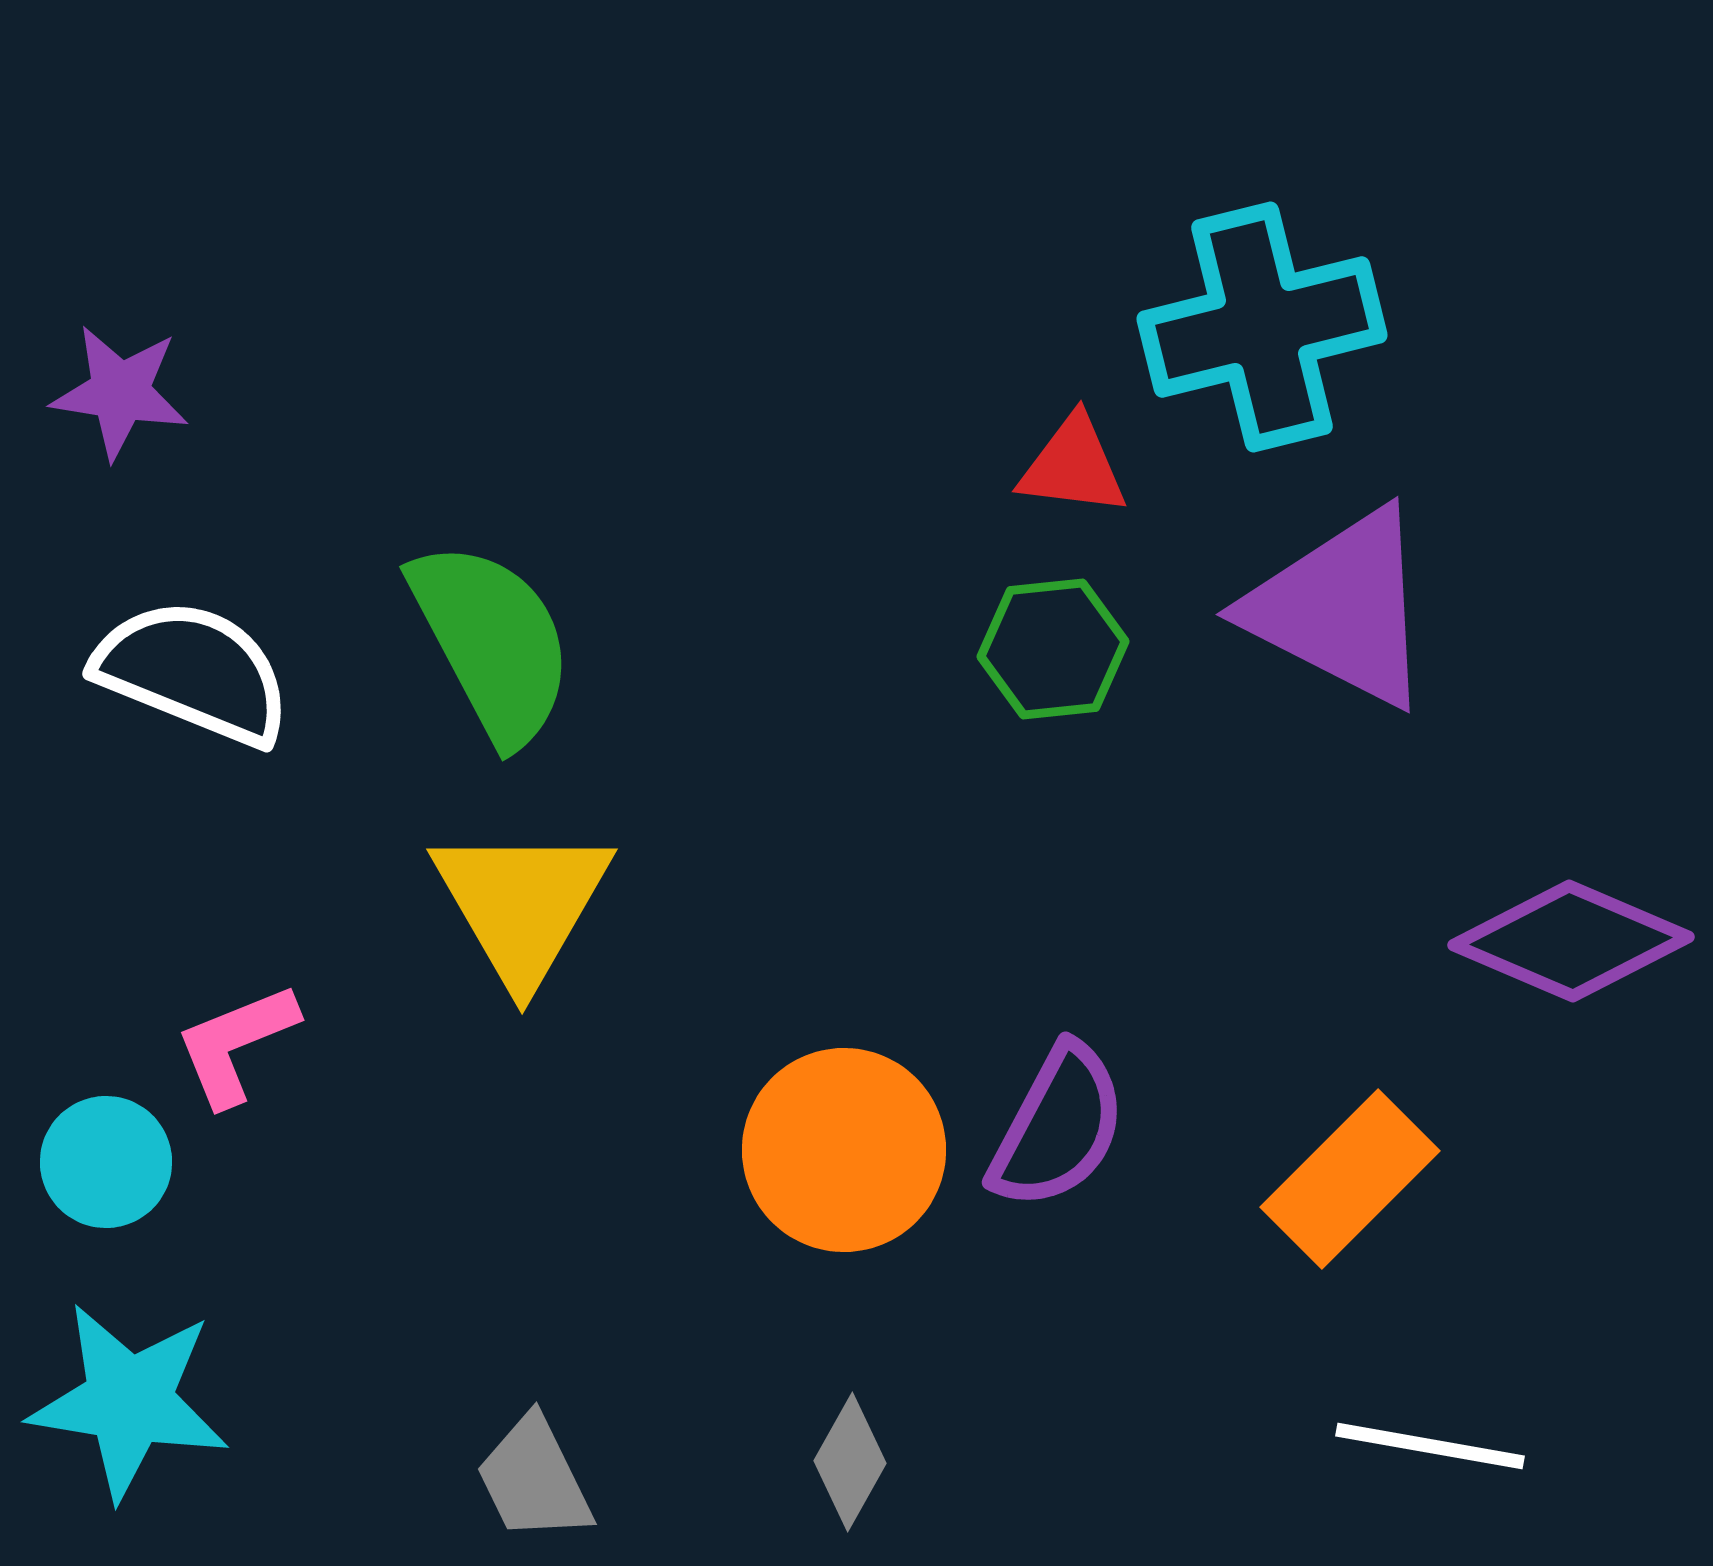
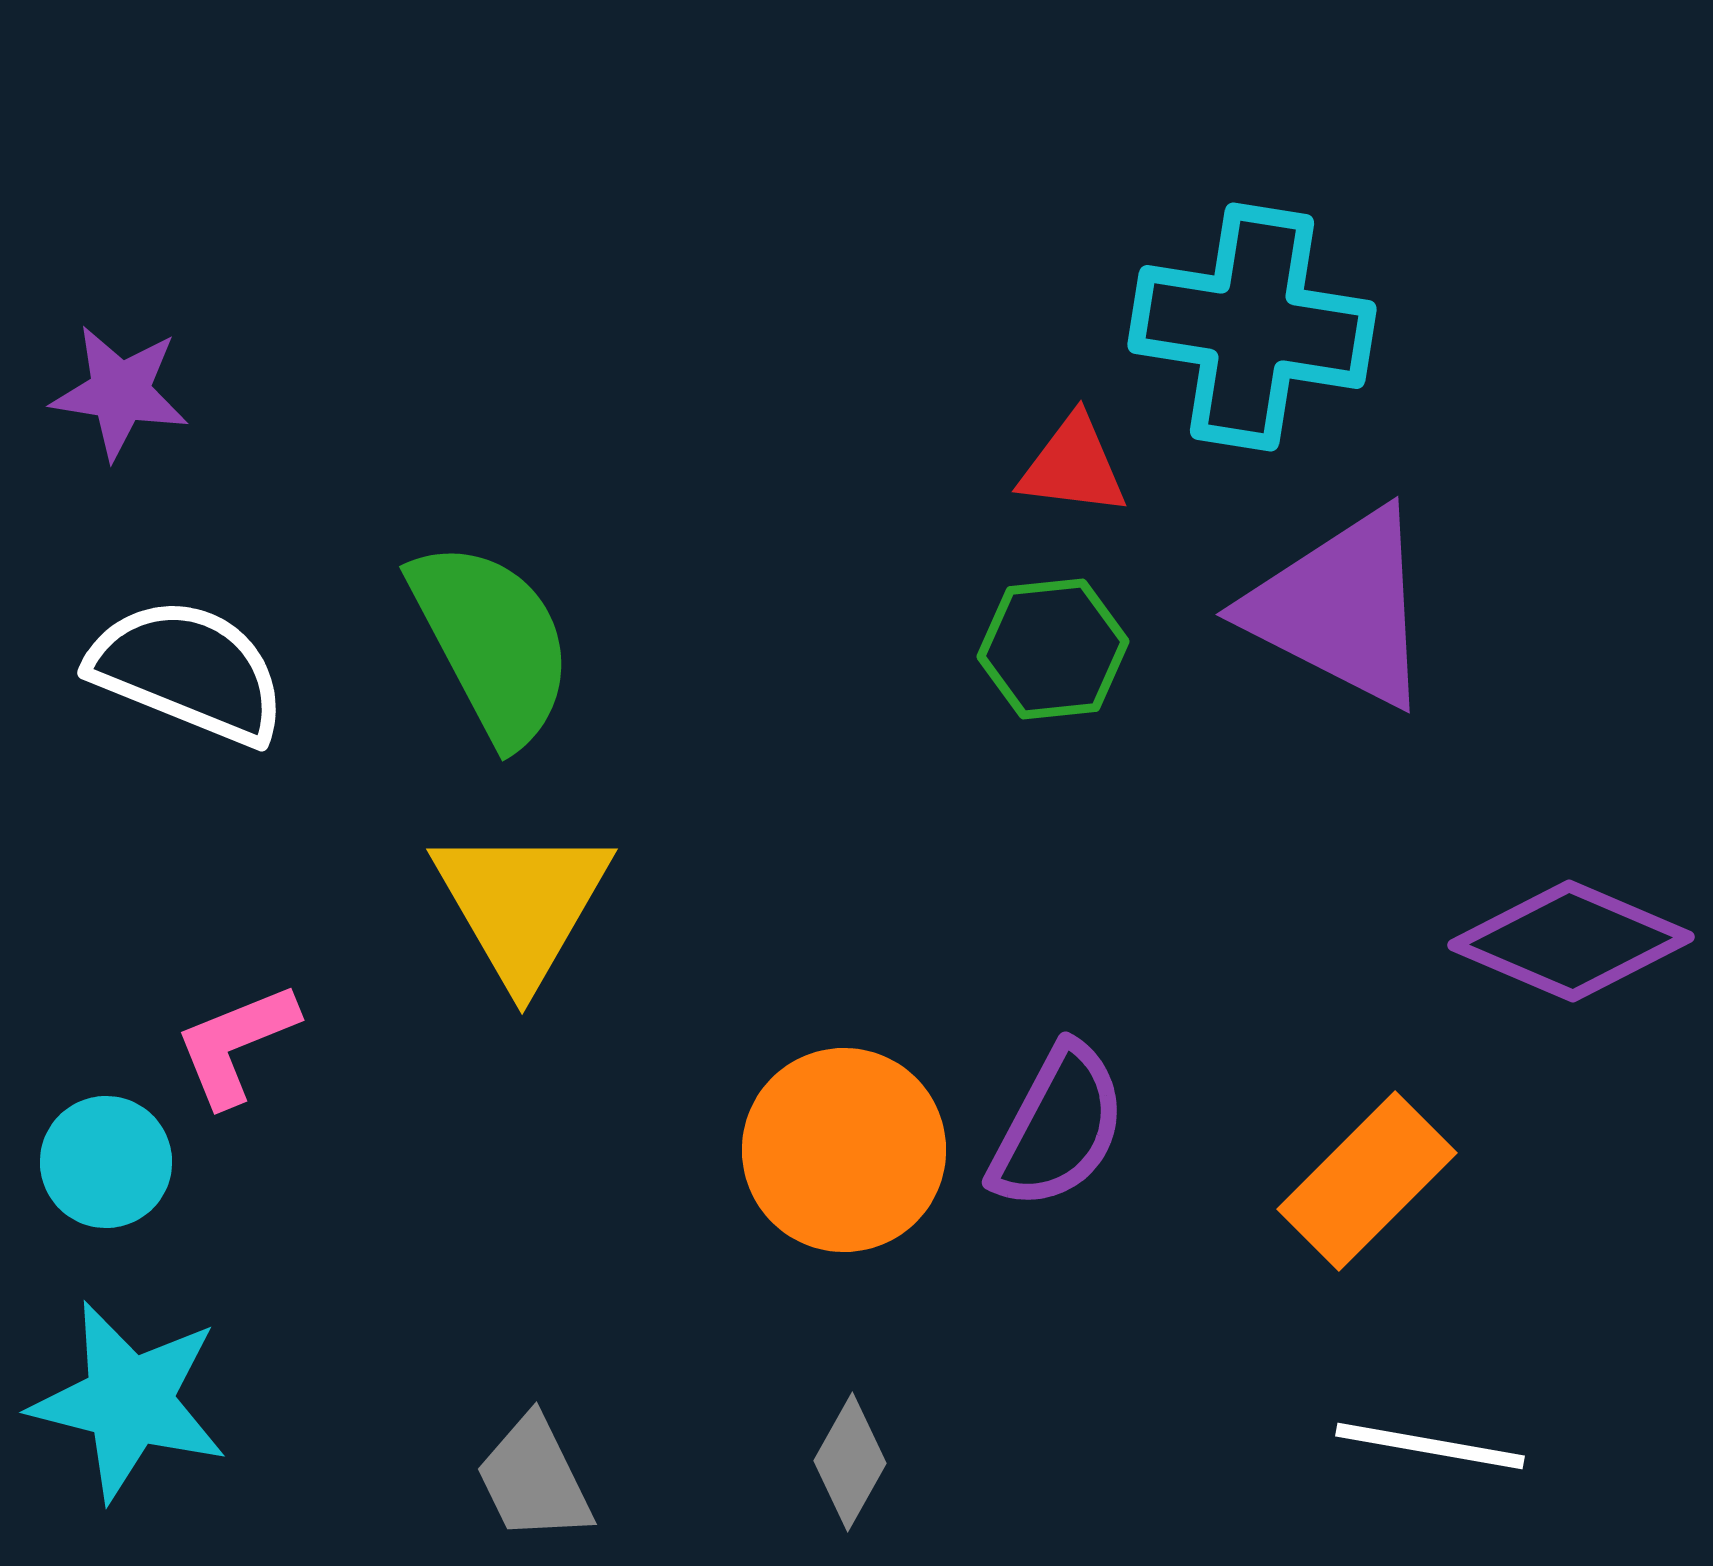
cyan cross: moved 10 px left; rotated 23 degrees clockwise
white semicircle: moved 5 px left, 1 px up
orange rectangle: moved 17 px right, 2 px down
cyan star: rotated 5 degrees clockwise
